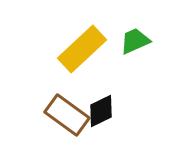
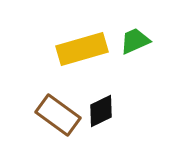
yellow rectangle: rotated 27 degrees clockwise
brown rectangle: moved 9 px left
